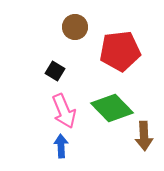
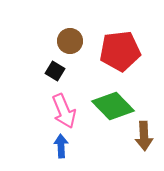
brown circle: moved 5 px left, 14 px down
green diamond: moved 1 px right, 2 px up
